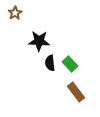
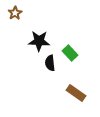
green rectangle: moved 11 px up
brown rectangle: moved 1 px down; rotated 18 degrees counterclockwise
